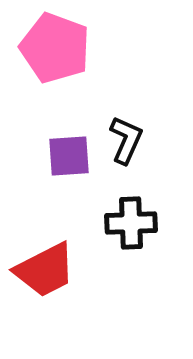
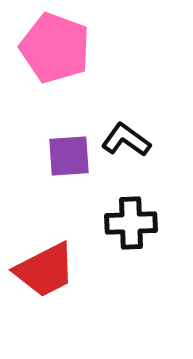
black L-shape: rotated 78 degrees counterclockwise
